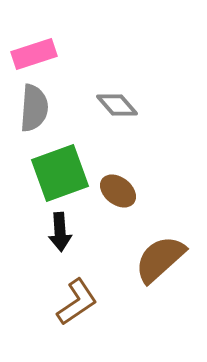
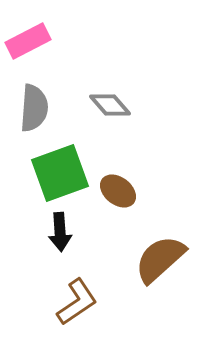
pink rectangle: moved 6 px left, 13 px up; rotated 9 degrees counterclockwise
gray diamond: moved 7 px left
